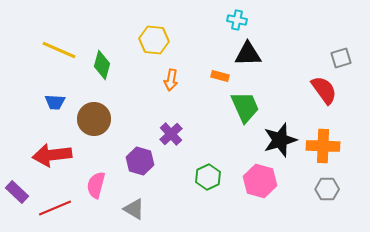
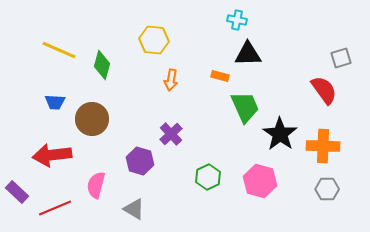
brown circle: moved 2 px left
black star: moved 6 px up; rotated 20 degrees counterclockwise
